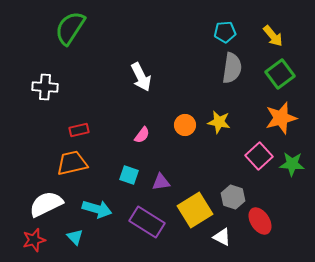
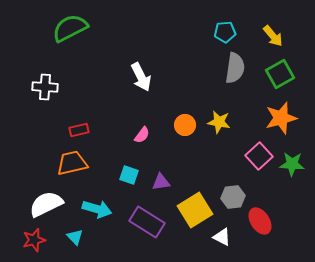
green semicircle: rotated 30 degrees clockwise
gray semicircle: moved 3 px right
green square: rotated 8 degrees clockwise
gray hexagon: rotated 25 degrees counterclockwise
